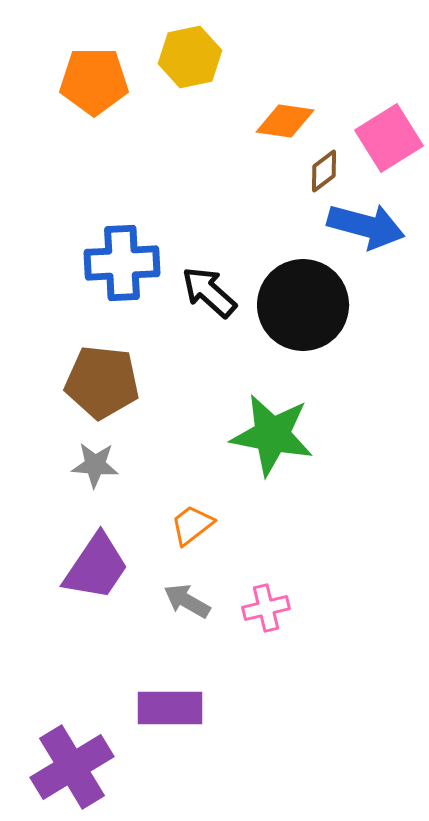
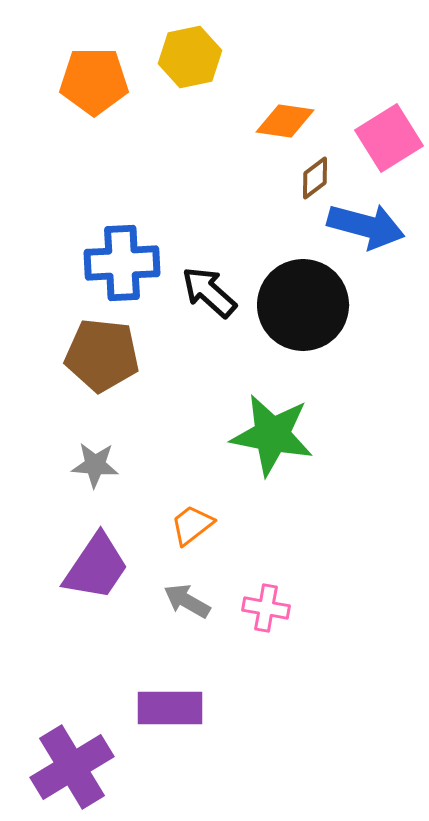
brown diamond: moved 9 px left, 7 px down
brown pentagon: moved 27 px up
pink cross: rotated 24 degrees clockwise
